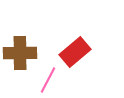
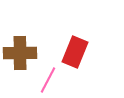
red rectangle: rotated 28 degrees counterclockwise
